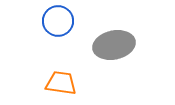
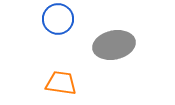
blue circle: moved 2 px up
